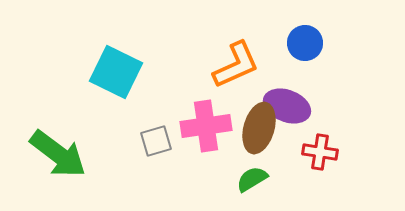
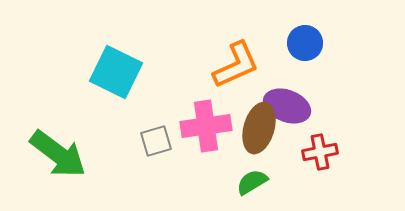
red cross: rotated 20 degrees counterclockwise
green semicircle: moved 3 px down
